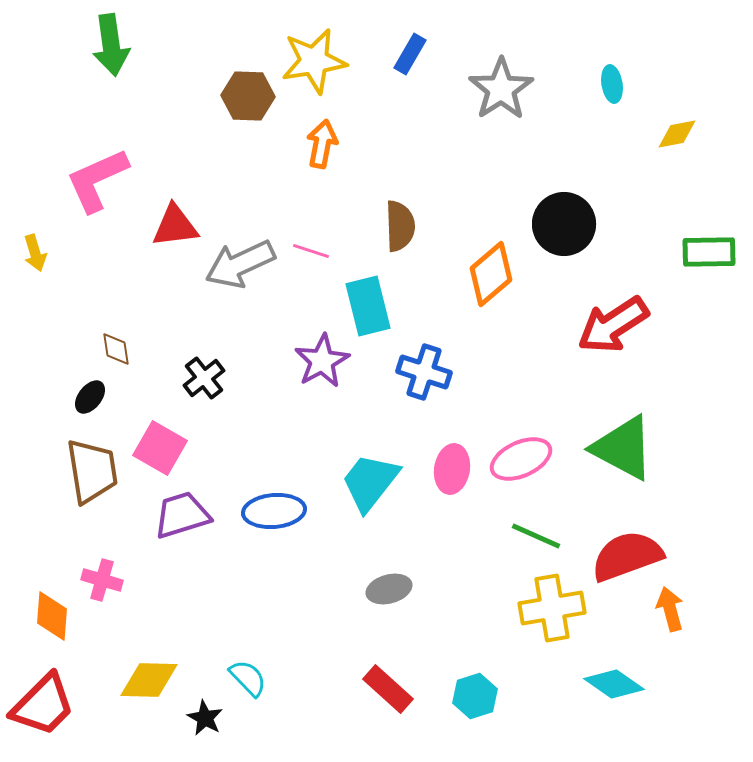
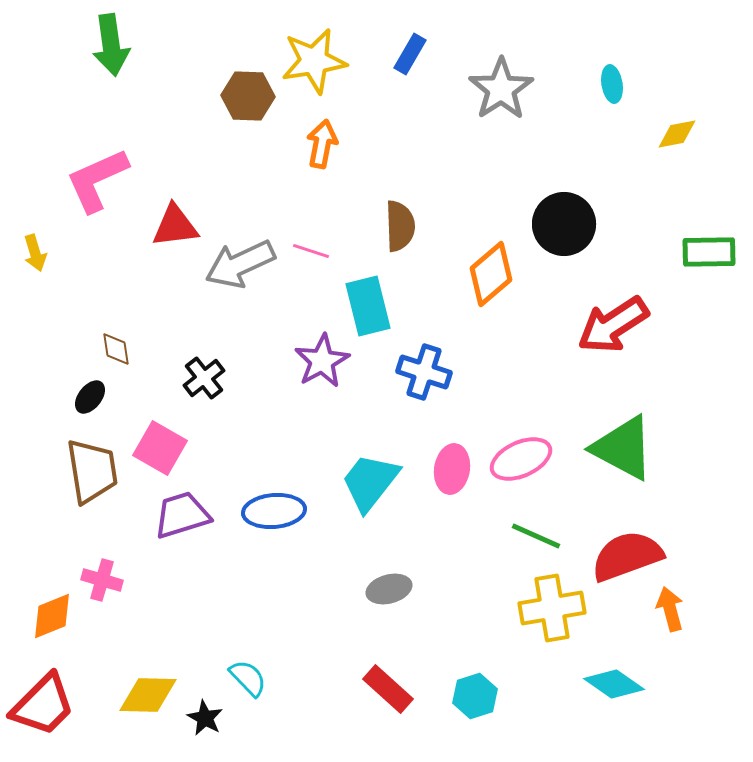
orange diamond at (52, 616): rotated 63 degrees clockwise
yellow diamond at (149, 680): moved 1 px left, 15 px down
